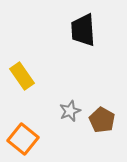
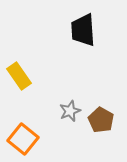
yellow rectangle: moved 3 px left
brown pentagon: moved 1 px left
